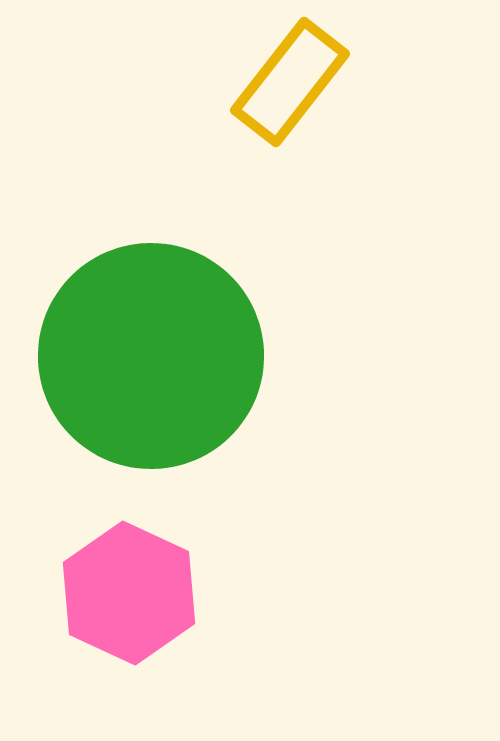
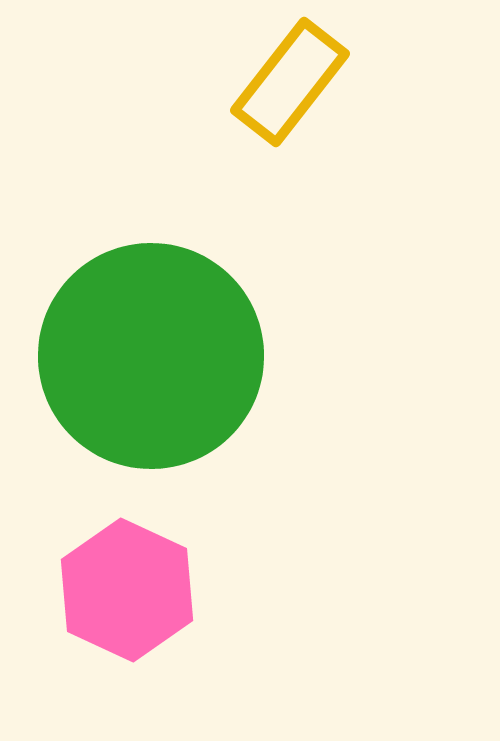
pink hexagon: moved 2 px left, 3 px up
